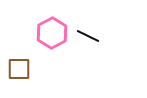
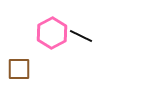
black line: moved 7 px left
